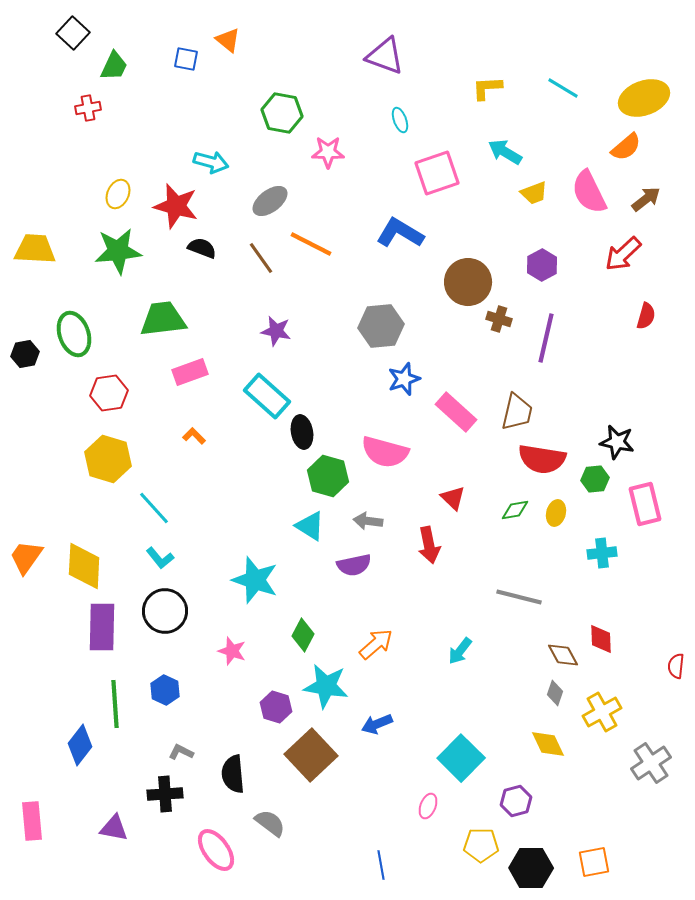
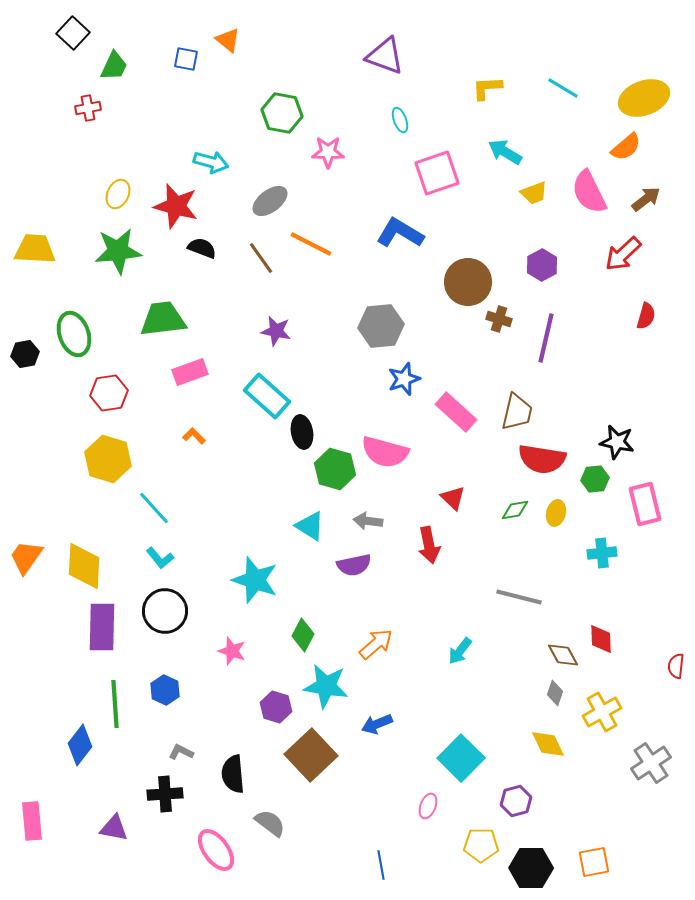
green hexagon at (328, 476): moved 7 px right, 7 px up
